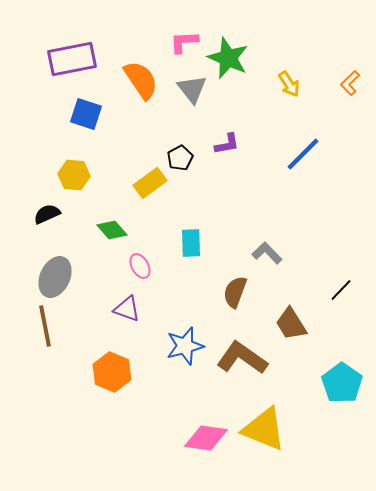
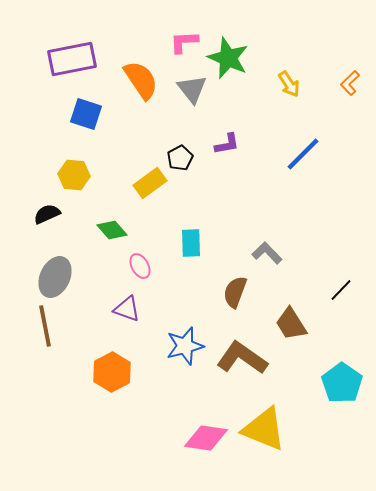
orange hexagon: rotated 9 degrees clockwise
